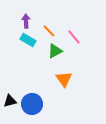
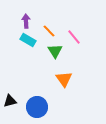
green triangle: rotated 35 degrees counterclockwise
blue circle: moved 5 px right, 3 px down
